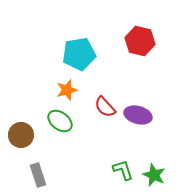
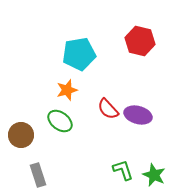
red semicircle: moved 3 px right, 2 px down
